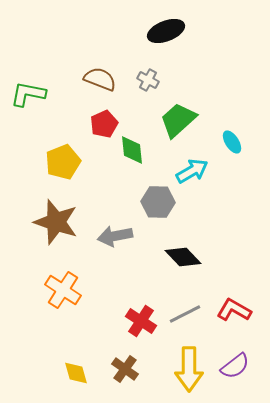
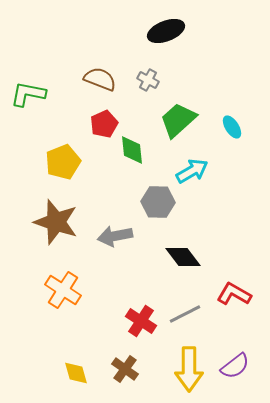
cyan ellipse: moved 15 px up
black diamond: rotated 6 degrees clockwise
red L-shape: moved 16 px up
